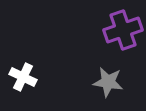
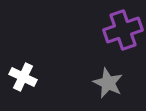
gray star: moved 1 px down; rotated 16 degrees clockwise
